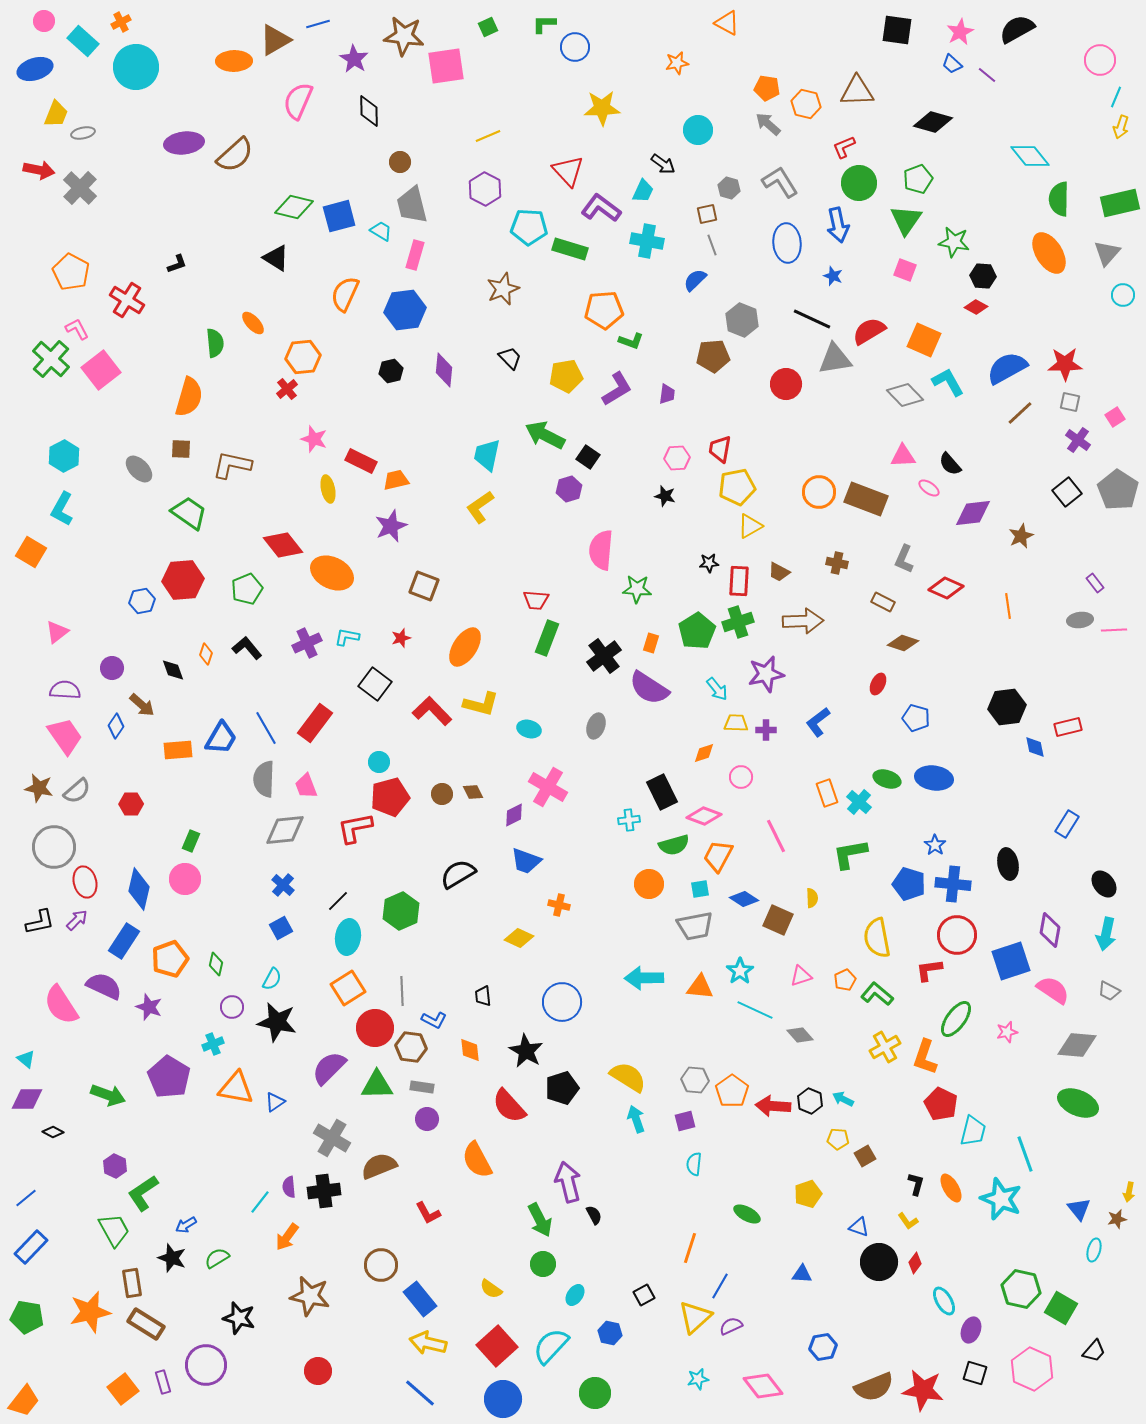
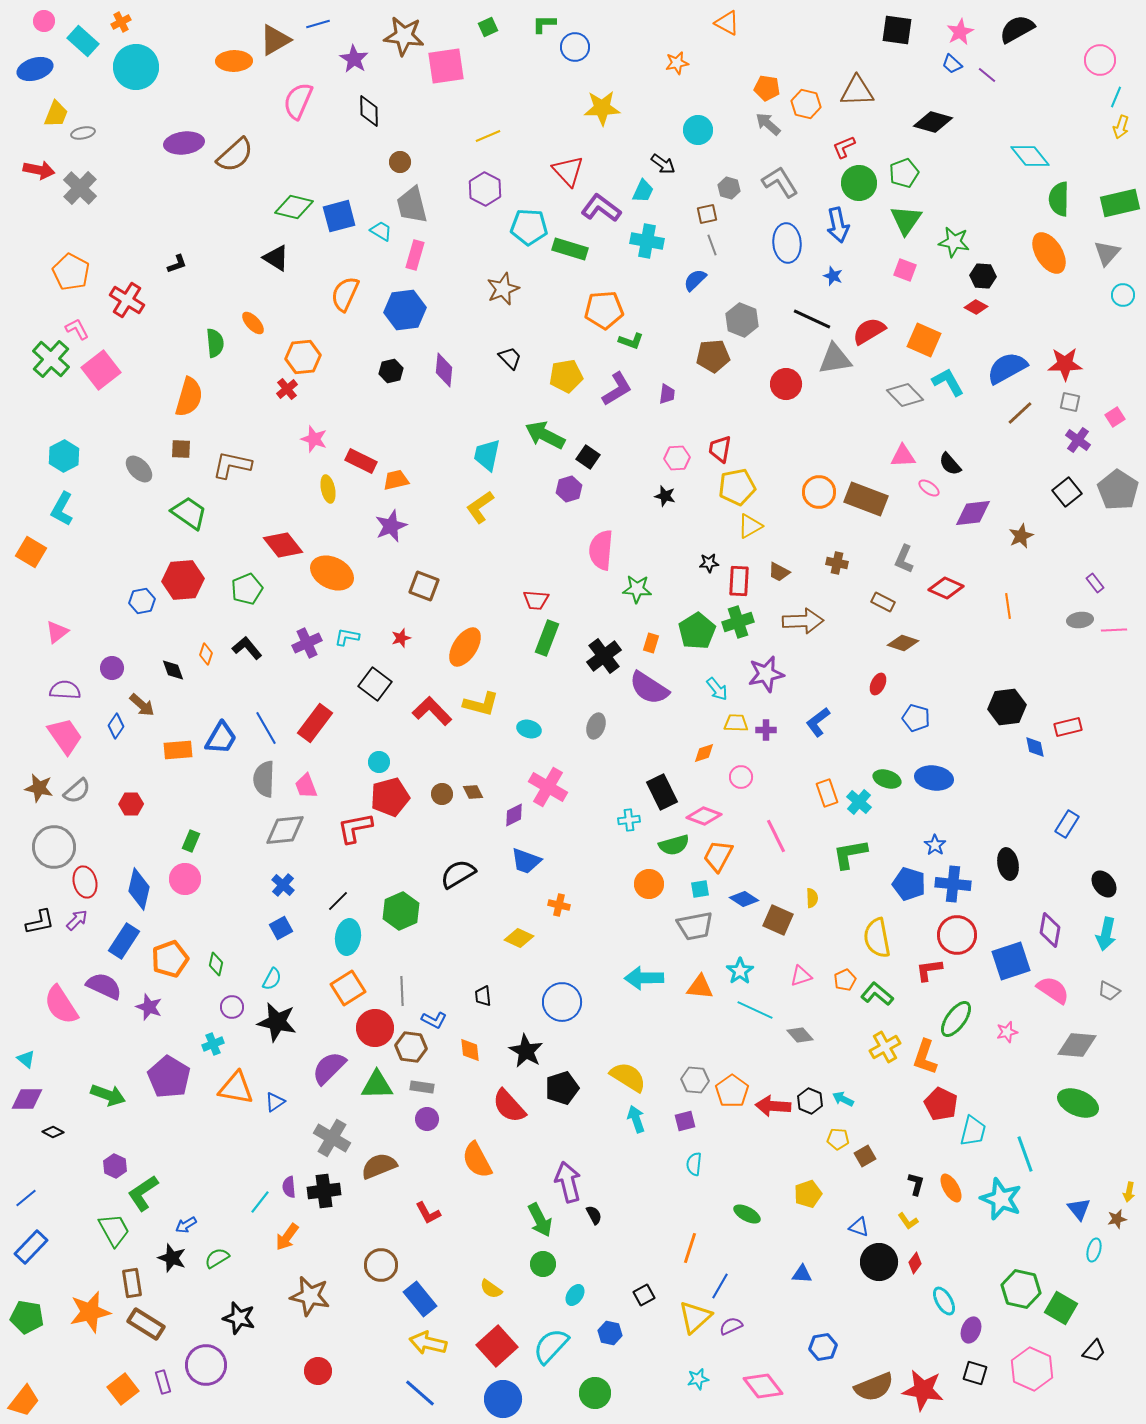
green pentagon at (918, 179): moved 14 px left, 6 px up
